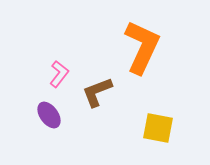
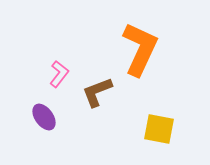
orange L-shape: moved 2 px left, 2 px down
purple ellipse: moved 5 px left, 2 px down
yellow square: moved 1 px right, 1 px down
